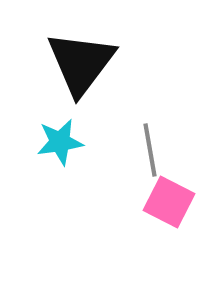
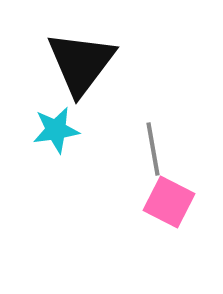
cyan star: moved 4 px left, 12 px up
gray line: moved 3 px right, 1 px up
